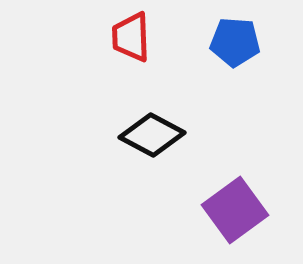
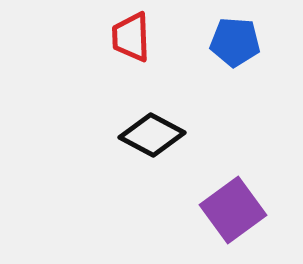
purple square: moved 2 px left
